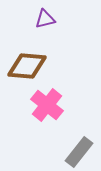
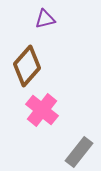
brown diamond: rotated 54 degrees counterclockwise
pink cross: moved 5 px left, 5 px down
